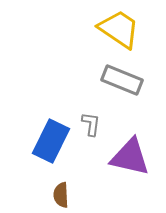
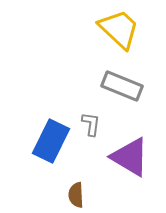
yellow trapezoid: rotated 9 degrees clockwise
gray rectangle: moved 6 px down
purple triangle: rotated 18 degrees clockwise
brown semicircle: moved 15 px right
